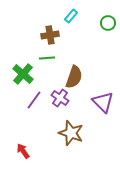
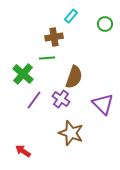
green circle: moved 3 px left, 1 px down
brown cross: moved 4 px right, 2 px down
purple cross: moved 1 px right, 1 px down
purple triangle: moved 2 px down
red arrow: rotated 21 degrees counterclockwise
